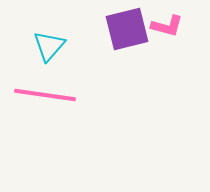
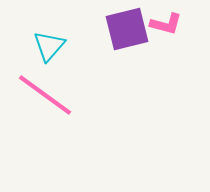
pink L-shape: moved 1 px left, 2 px up
pink line: rotated 28 degrees clockwise
